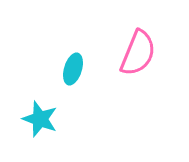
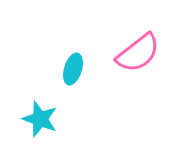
pink semicircle: rotated 30 degrees clockwise
